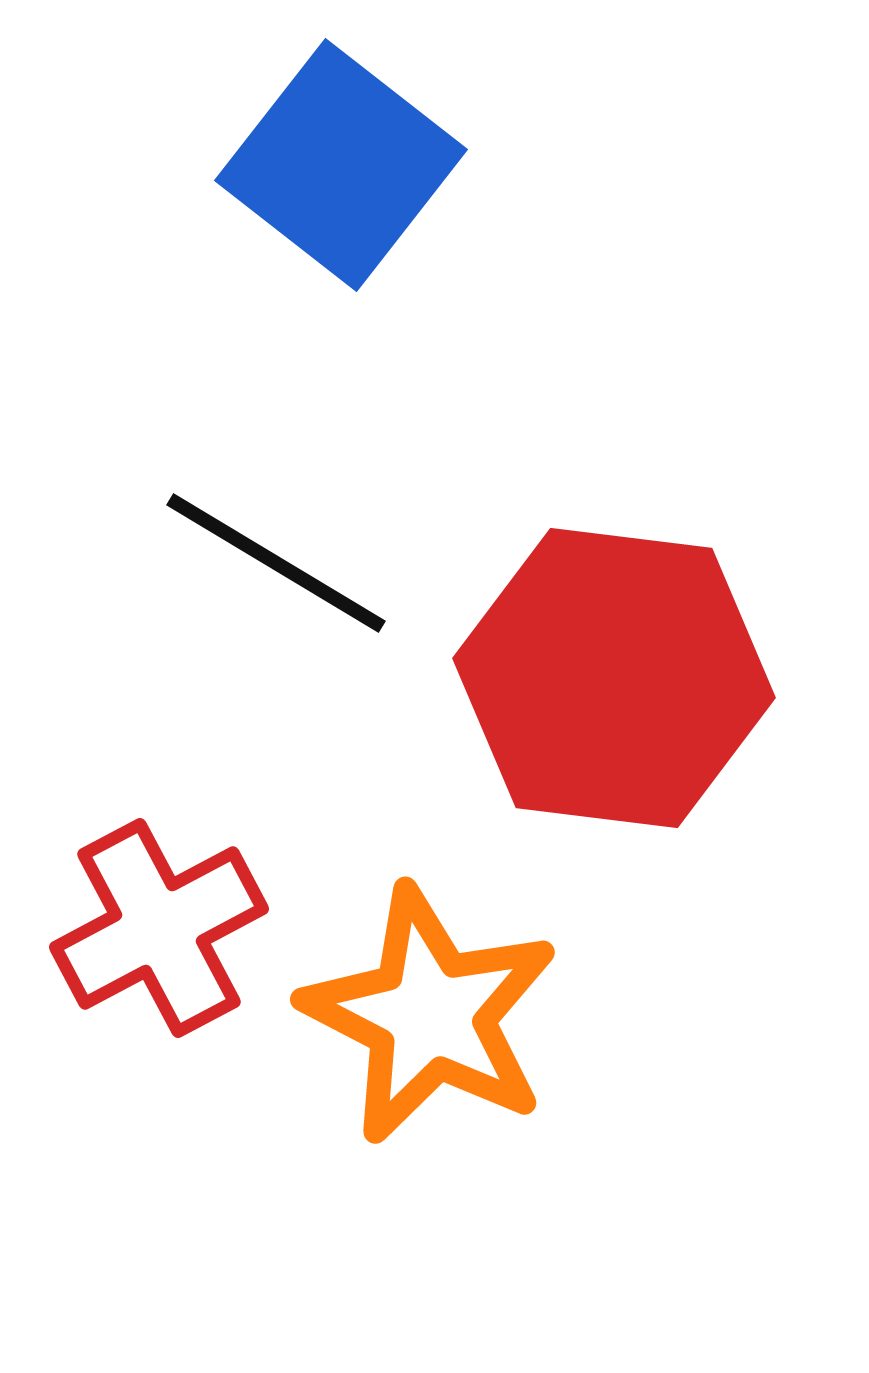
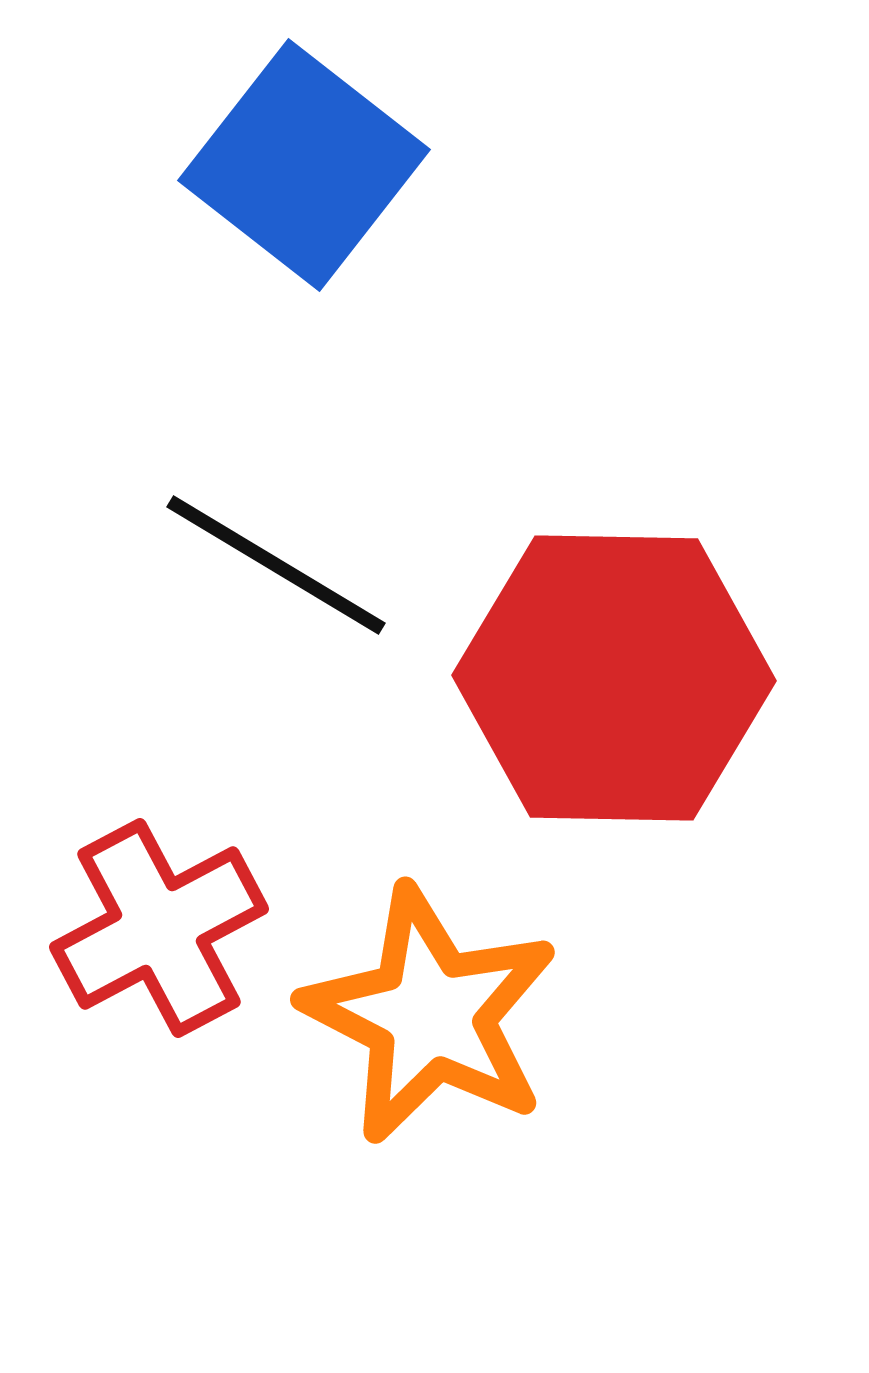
blue square: moved 37 px left
black line: moved 2 px down
red hexagon: rotated 6 degrees counterclockwise
